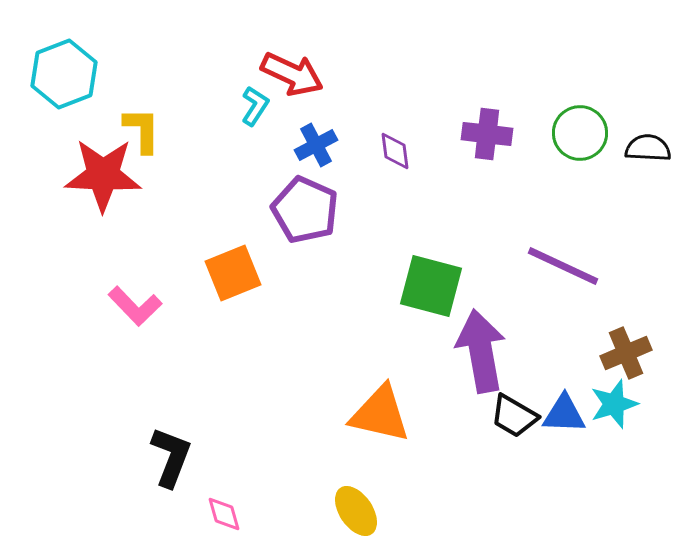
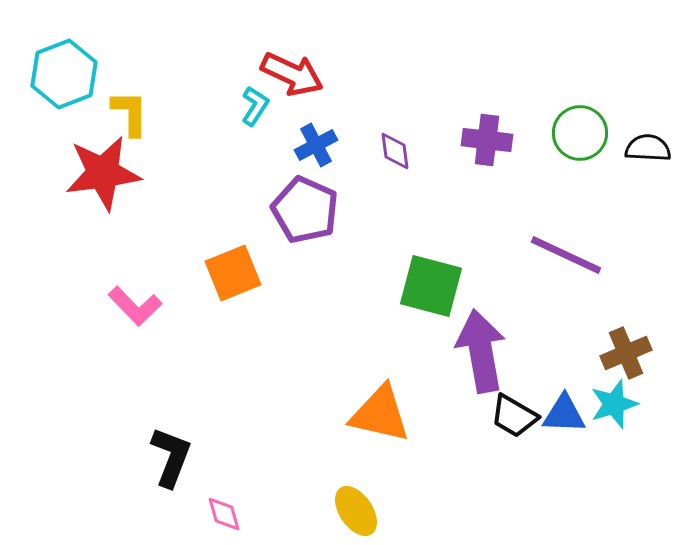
yellow L-shape: moved 12 px left, 17 px up
purple cross: moved 6 px down
red star: moved 2 px up; rotated 10 degrees counterclockwise
purple line: moved 3 px right, 11 px up
